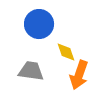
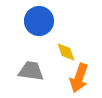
blue circle: moved 3 px up
orange arrow: moved 3 px down
